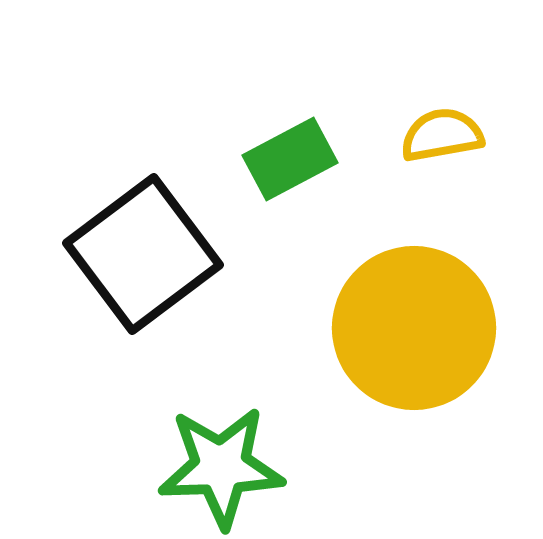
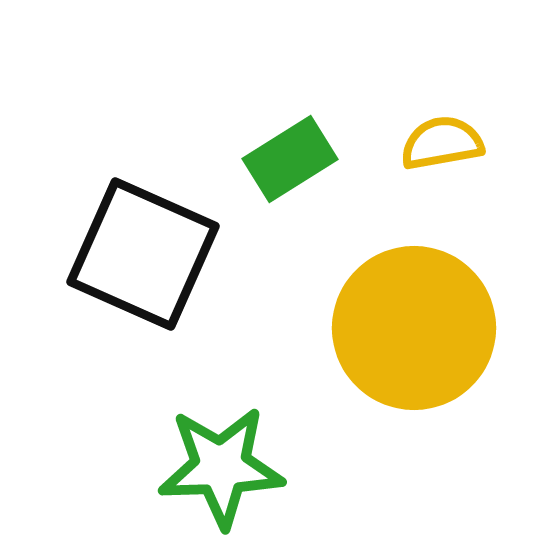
yellow semicircle: moved 8 px down
green rectangle: rotated 4 degrees counterclockwise
black square: rotated 29 degrees counterclockwise
